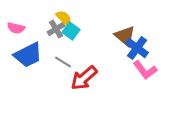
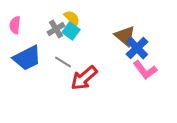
yellow semicircle: moved 8 px right
pink semicircle: moved 1 px left, 3 px up; rotated 84 degrees clockwise
blue cross: rotated 10 degrees clockwise
blue trapezoid: moved 1 px left, 3 px down
